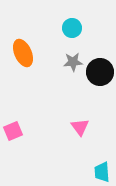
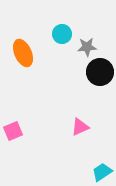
cyan circle: moved 10 px left, 6 px down
gray star: moved 14 px right, 15 px up
pink triangle: rotated 42 degrees clockwise
cyan trapezoid: rotated 60 degrees clockwise
